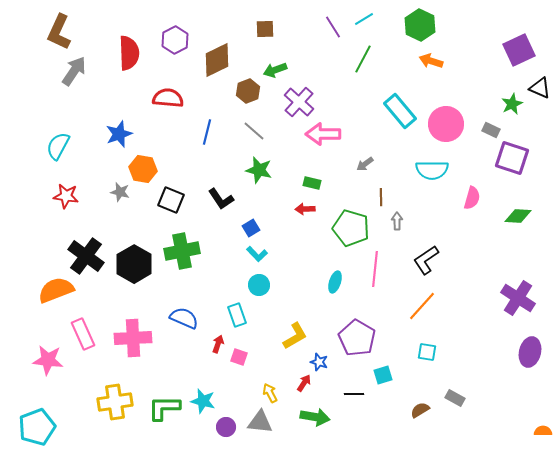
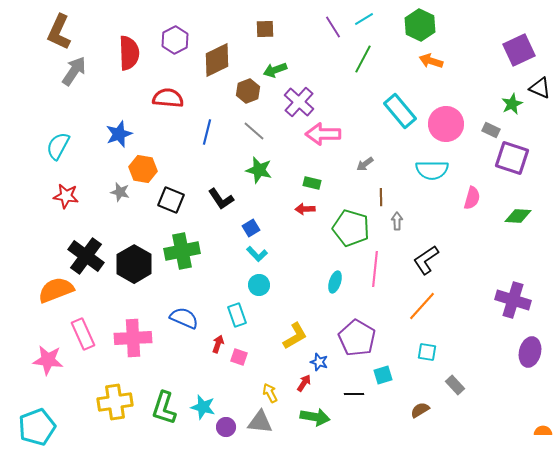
purple cross at (518, 298): moved 5 px left, 2 px down; rotated 16 degrees counterclockwise
gray rectangle at (455, 398): moved 13 px up; rotated 18 degrees clockwise
cyan star at (203, 401): moved 6 px down
green L-shape at (164, 408): rotated 72 degrees counterclockwise
